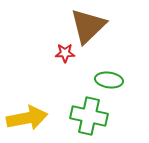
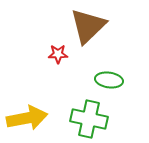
red star: moved 7 px left, 1 px down
green cross: moved 3 px down
